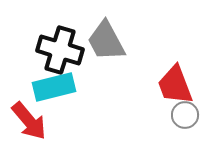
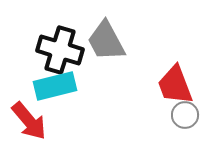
cyan rectangle: moved 1 px right, 1 px up
